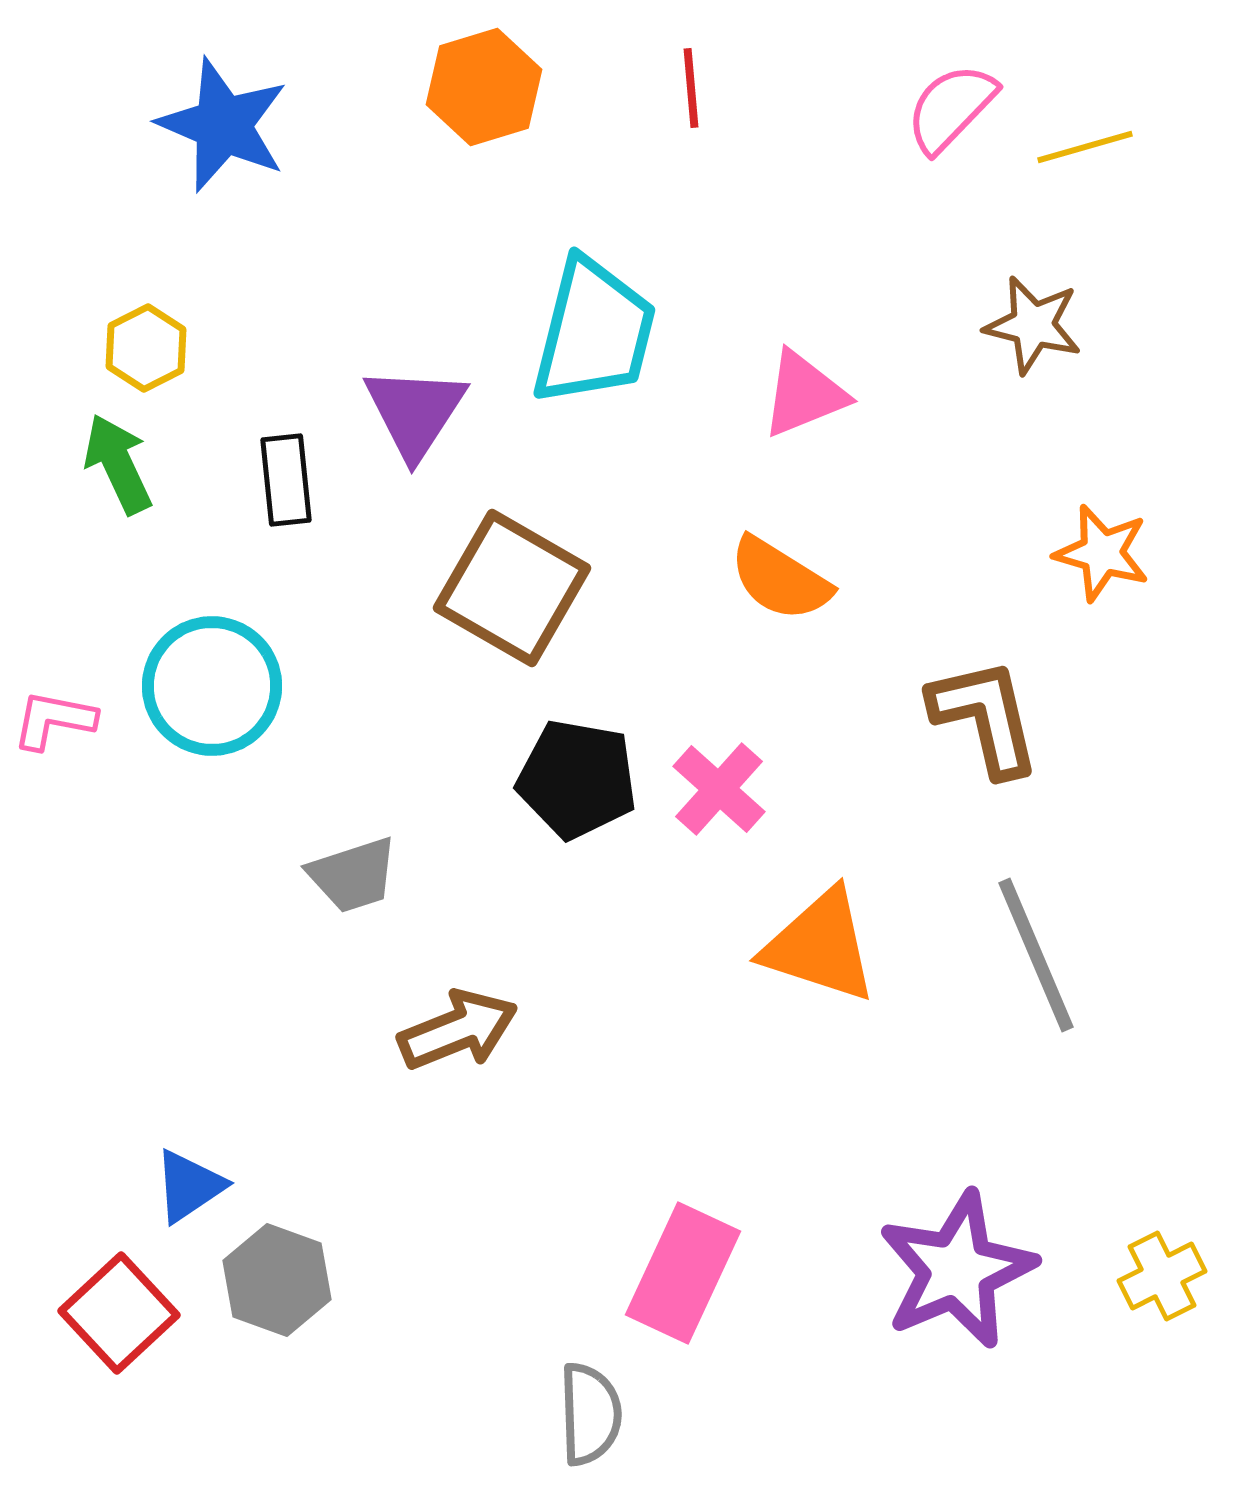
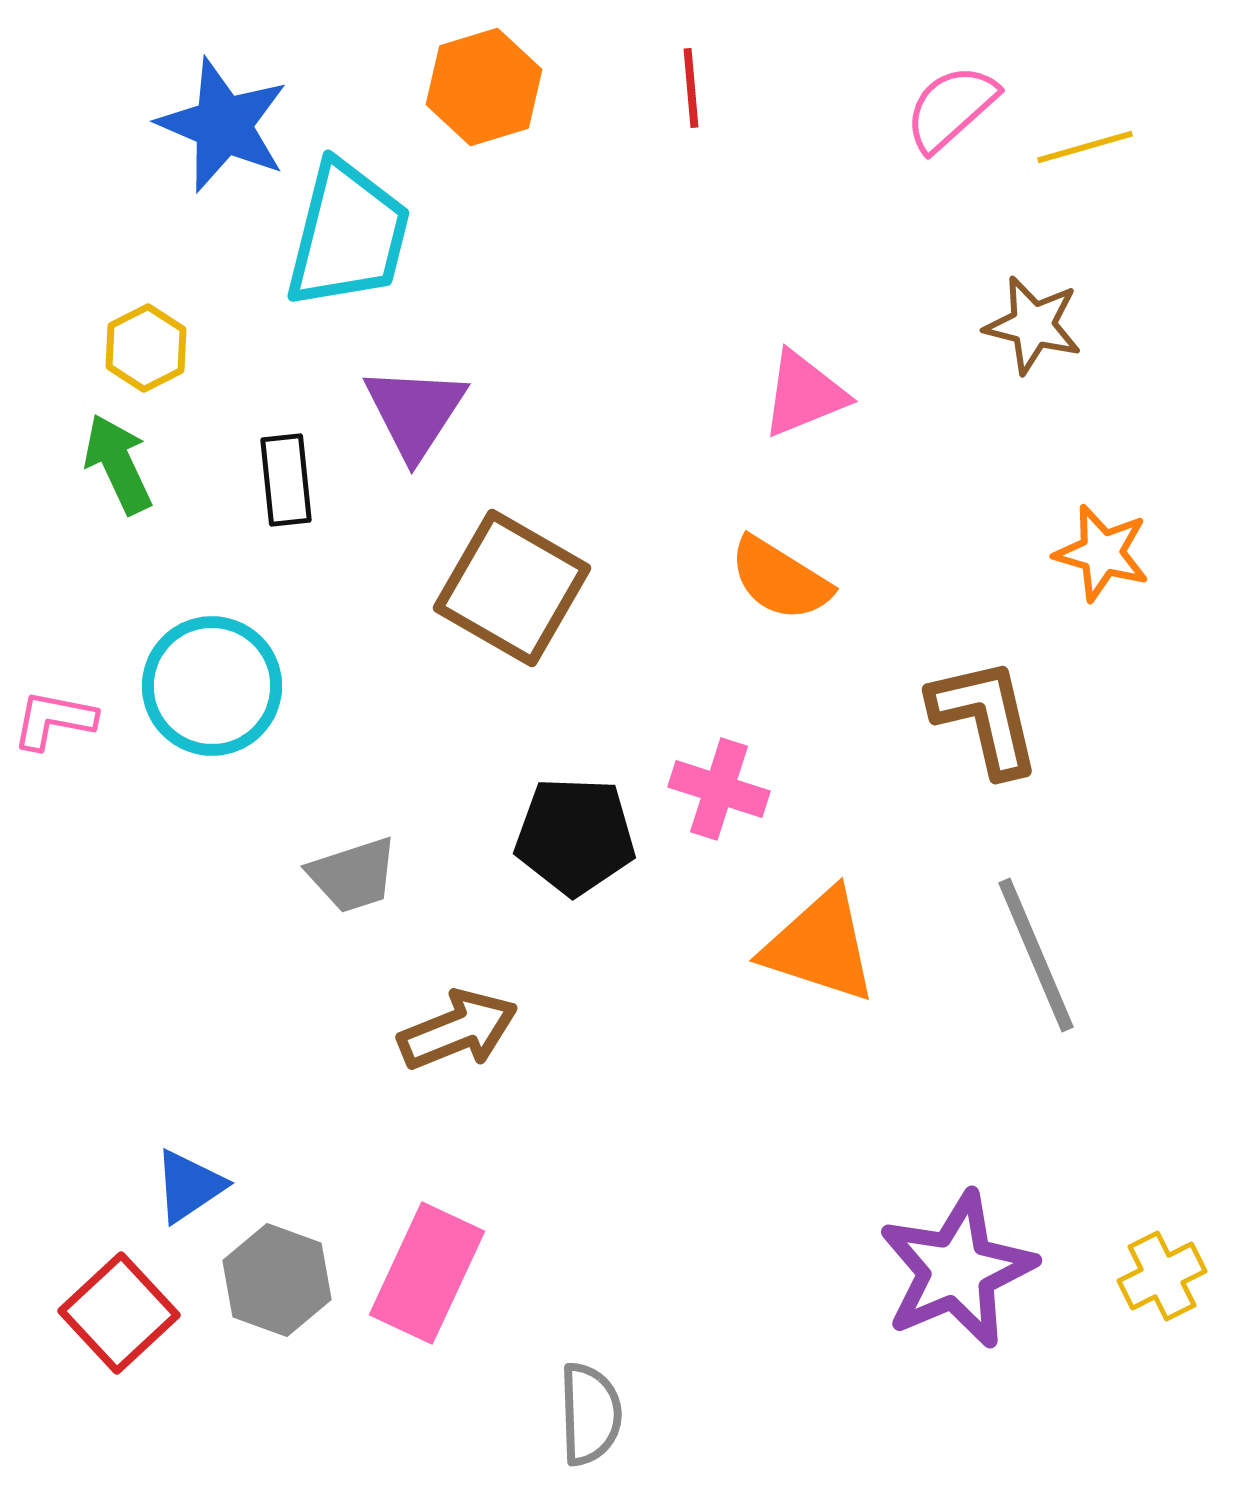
pink semicircle: rotated 4 degrees clockwise
cyan trapezoid: moved 246 px left, 97 px up
black pentagon: moved 2 px left, 57 px down; rotated 8 degrees counterclockwise
pink cross: rotated 24 degrees counterclockwise
pink rectangle: moved 256 px left
